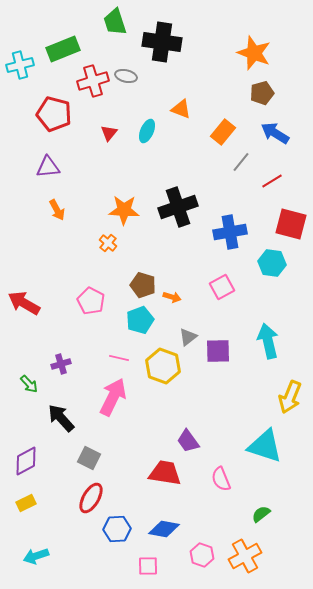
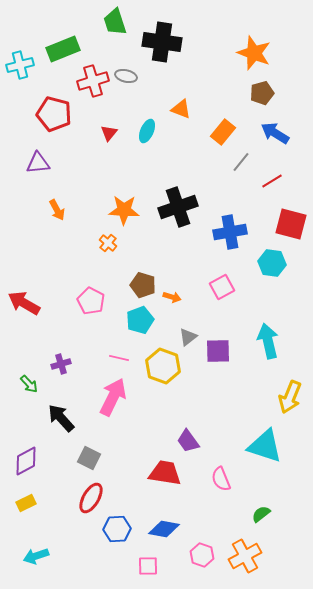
purple triangle at (48, 167): moved 10 px left, 4 px up
